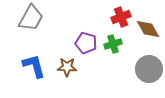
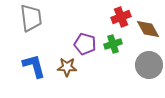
gray trapezoid: rotated 36 degrees counterclockwise
purple pentagon: moved 1 px left, 1 px down
gray circle: moved 4 px up
